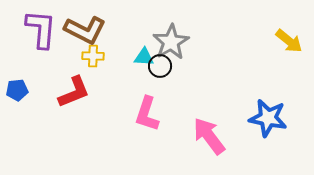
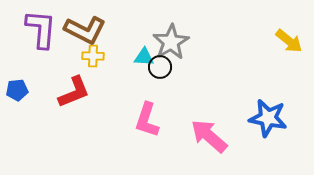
black circle: moved 1 px down
pink L-shape: moved 6 px down
pink arrow: rotated 12 degrees counterclockwise
